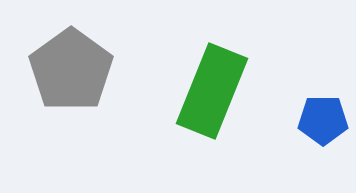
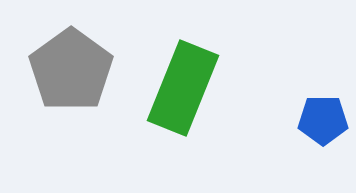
green rectangle: moved 29 px left, 3 px up
